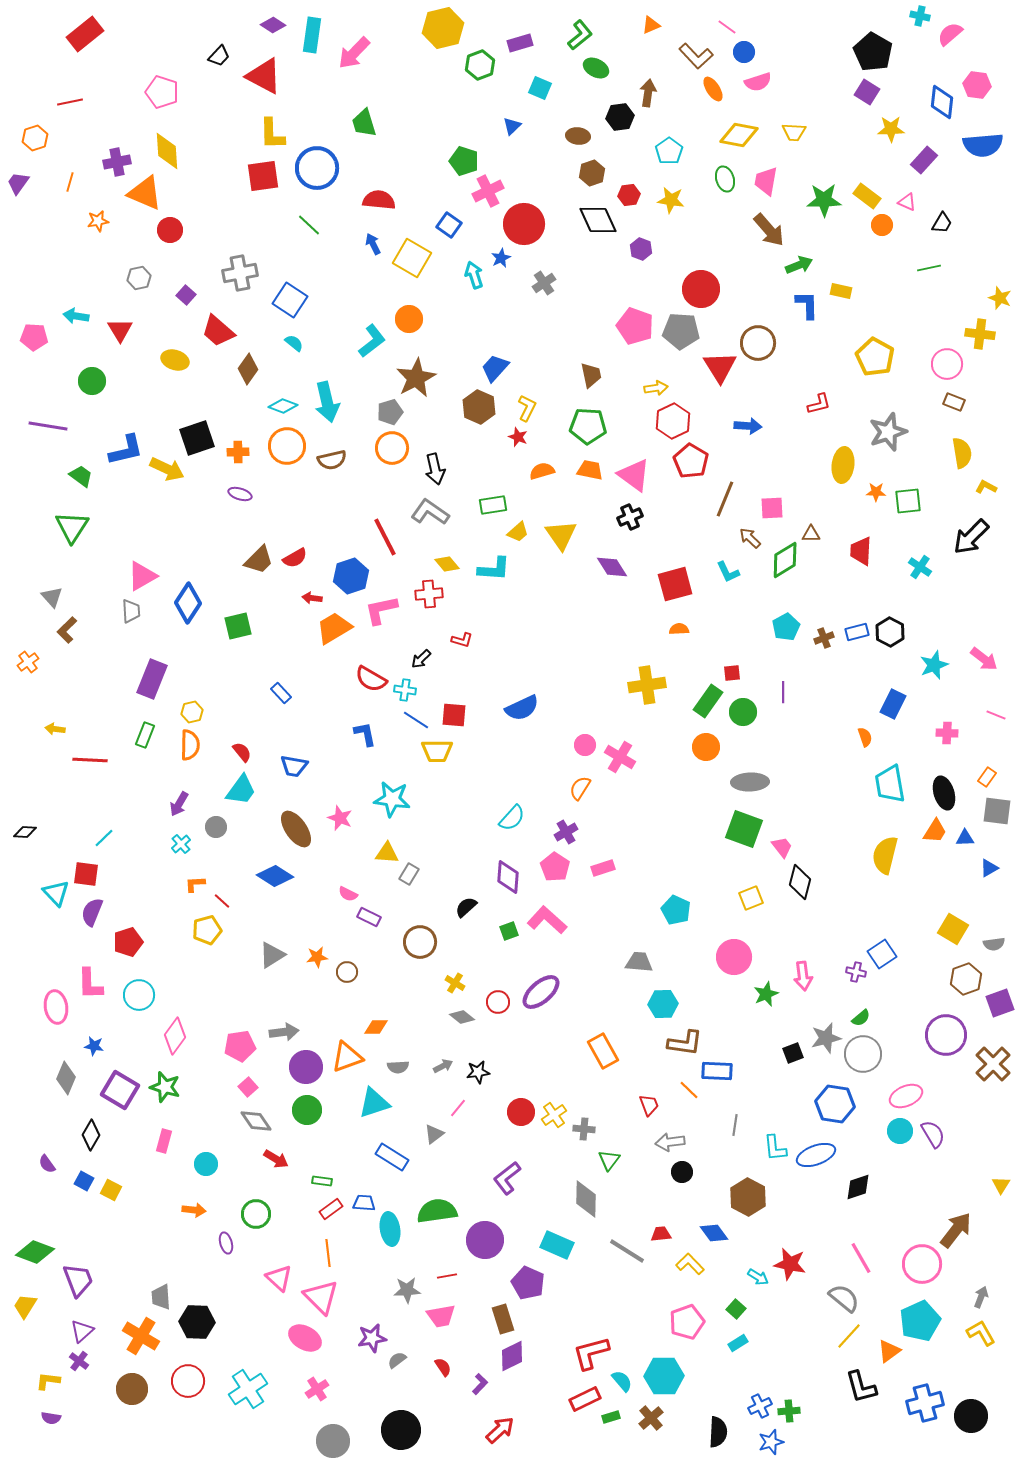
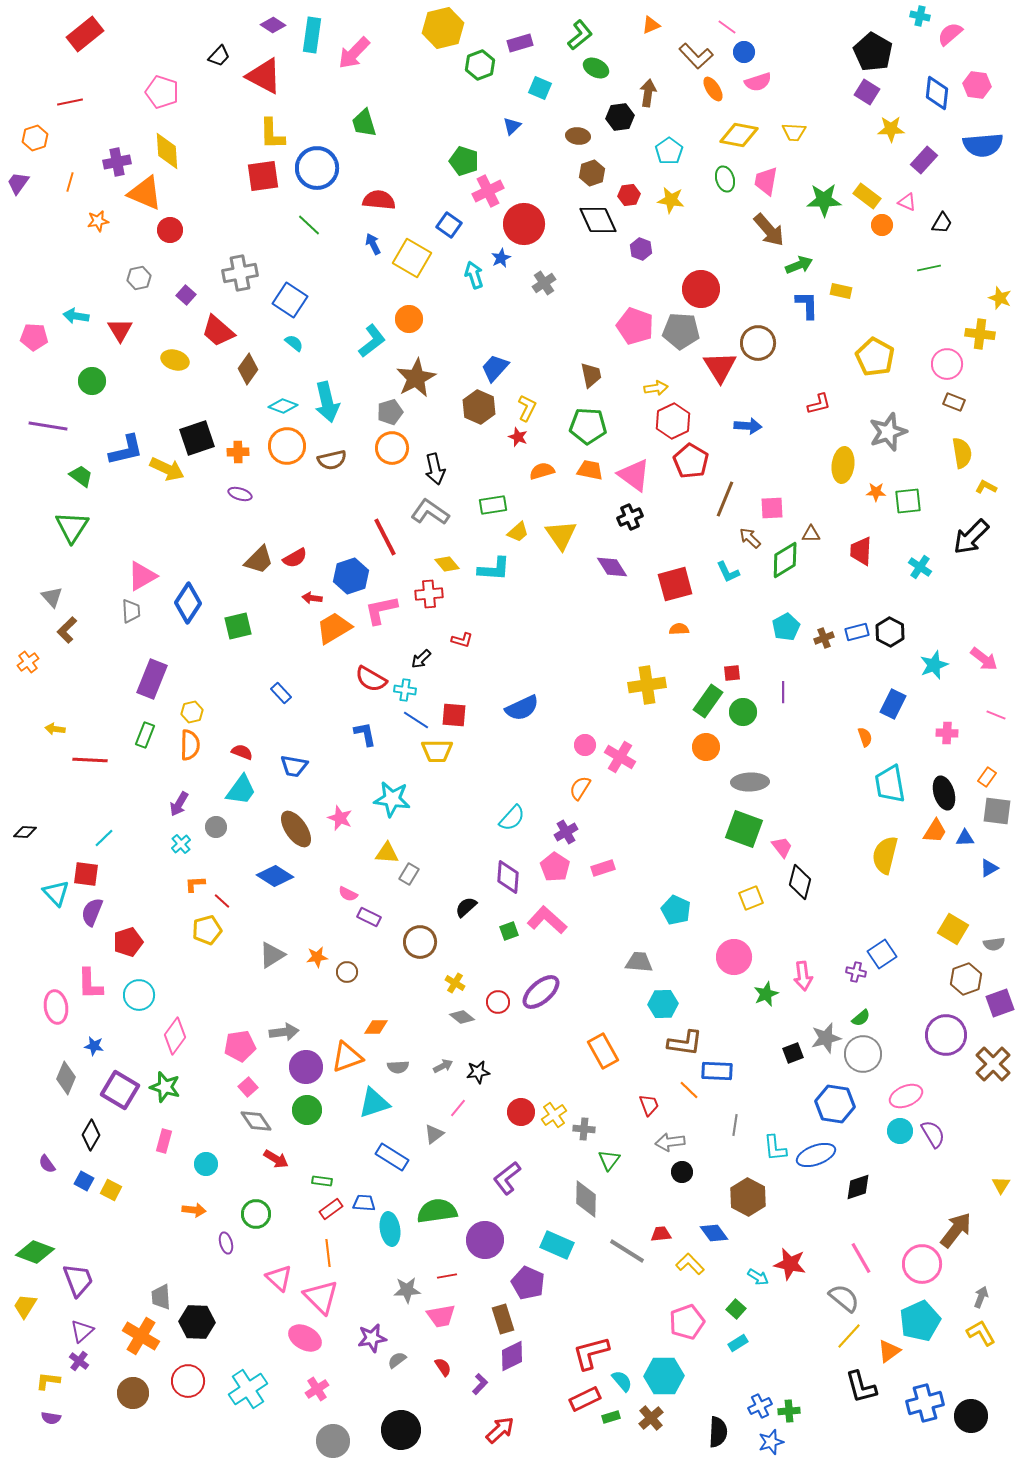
blue diamond at (942, 102): moved 5 px left, 9 px up
red semicircle at (242, 752): rotated 30 degrees counterclockwise
brown circle at (132, 1389): moved 1 px right, 4 px down
